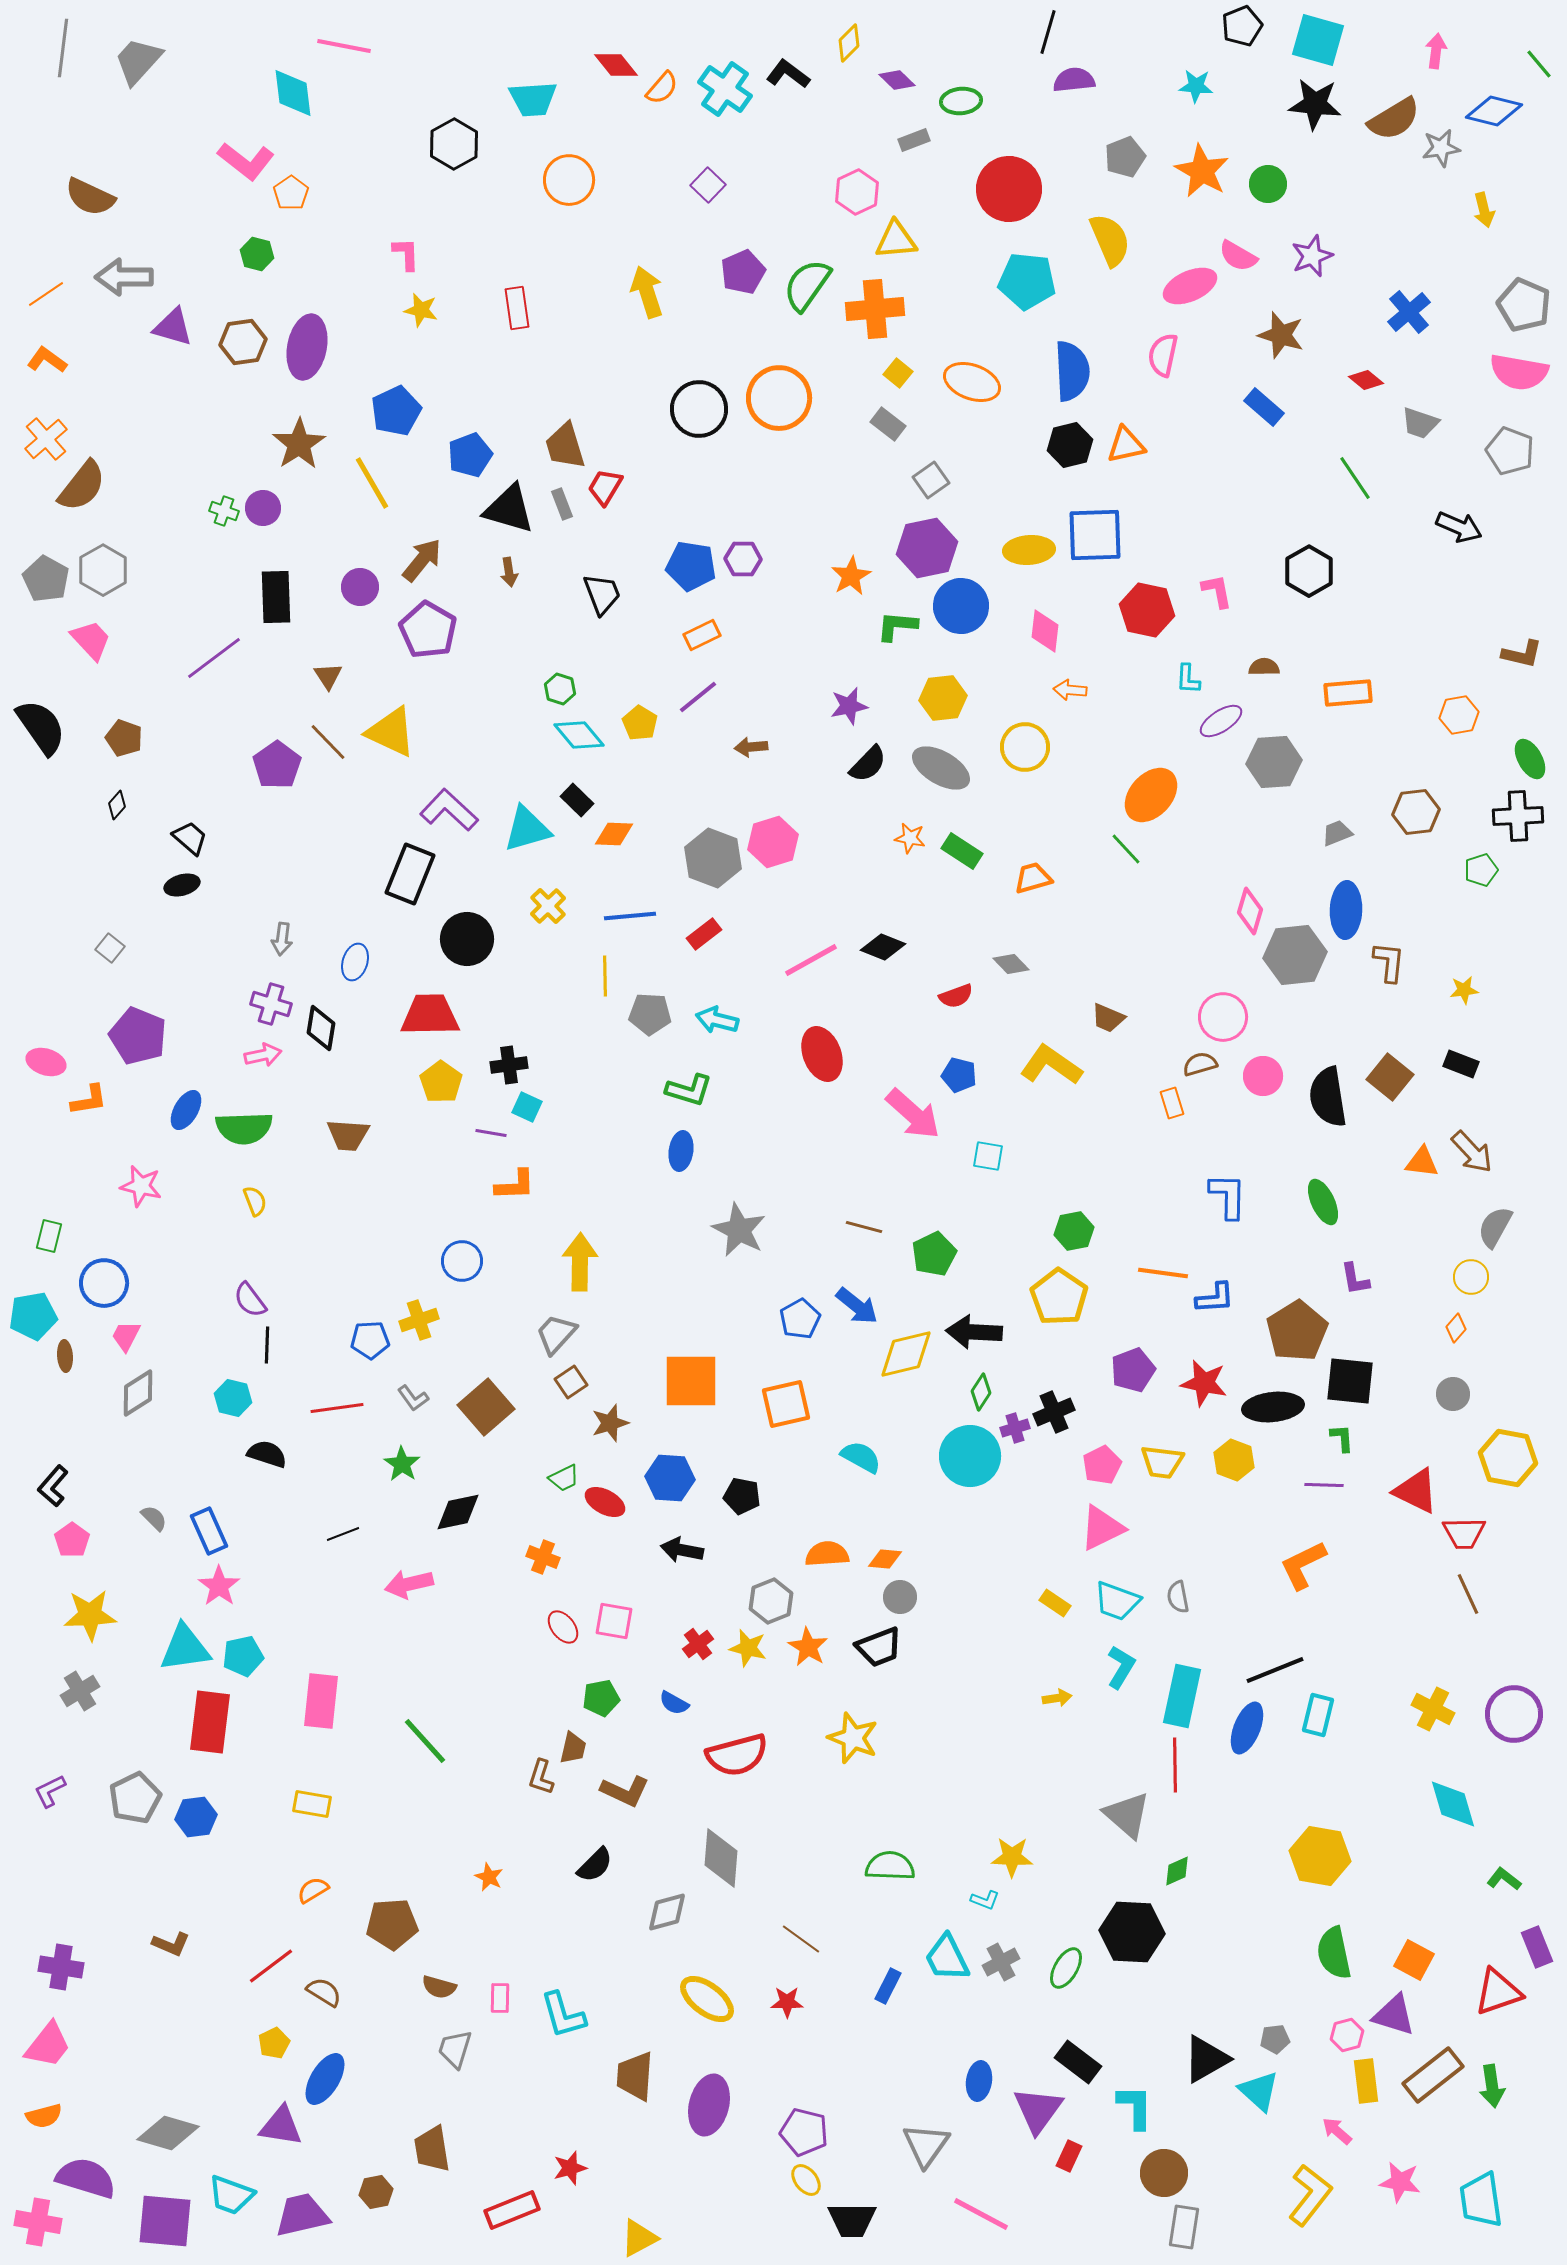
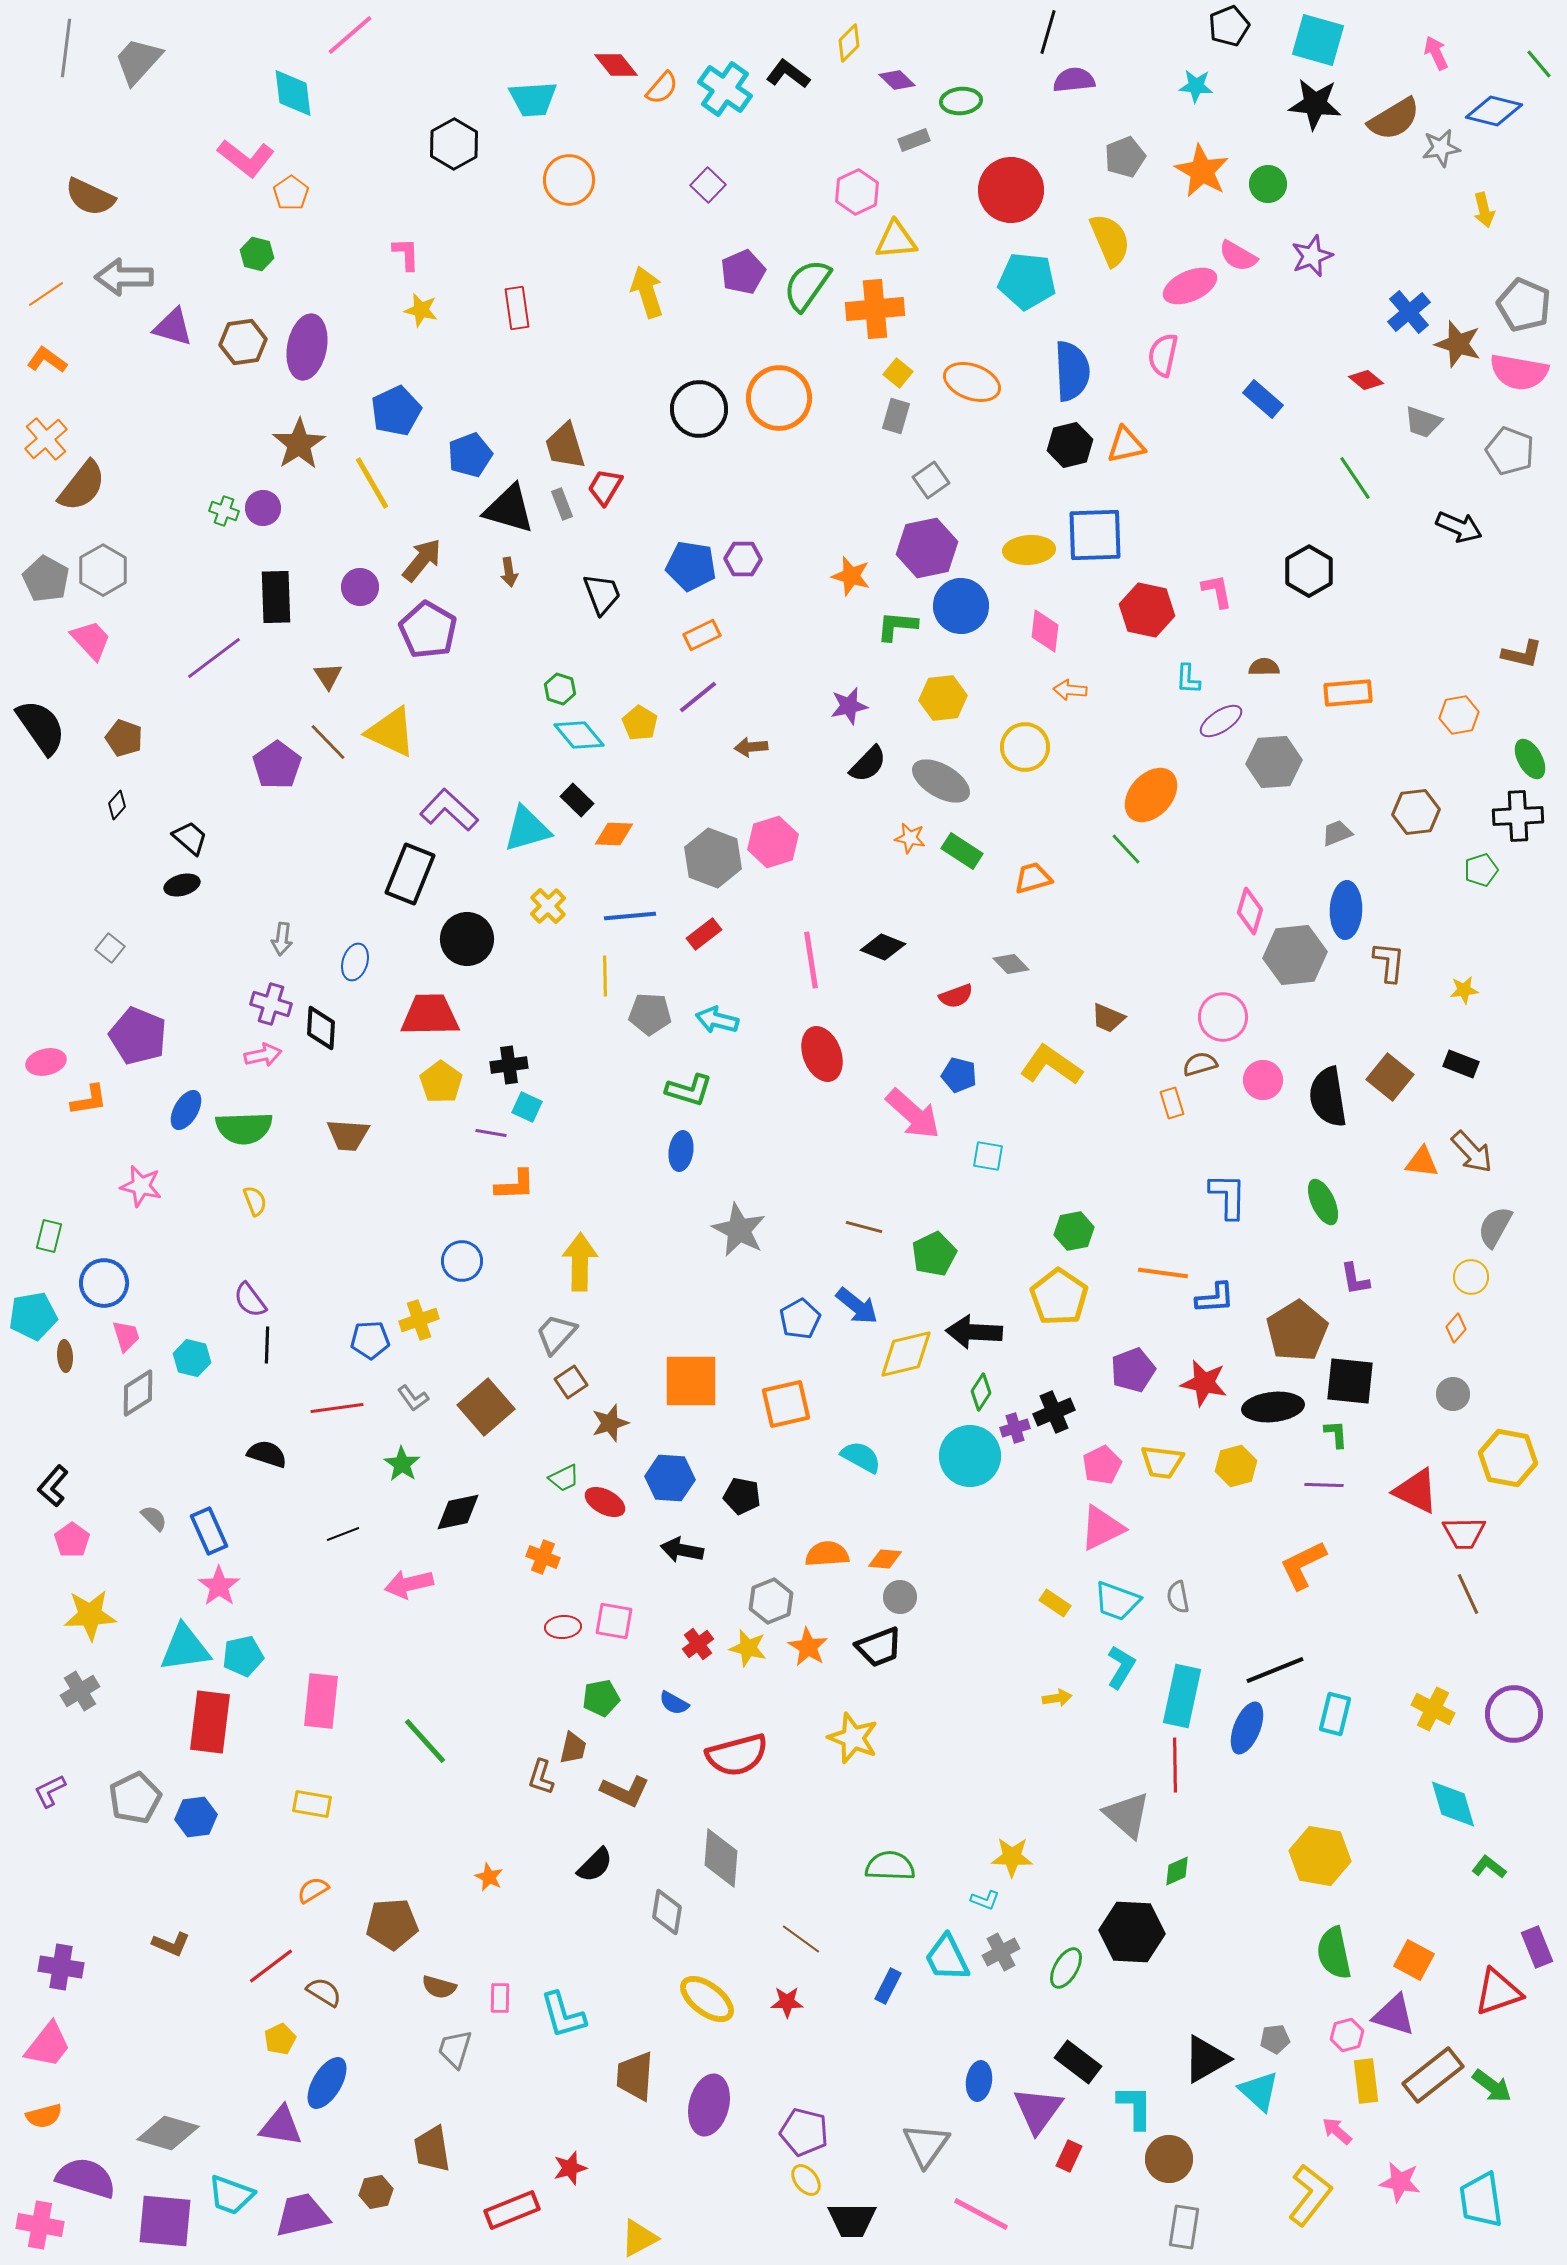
black pentagon at (1242, 26): moved 13 px left
pink line at (344, 46): moved 6 px right, 11 px up; rotated 52 degrees counterclockwise
gray line at (63, 48): moved 3 px right
pink arrow at (1436, 51): moved 2 px down; rotated 32 degrees counterclockwise
pink L-shape at (246, 161): moved 3 px up
red circle at (1009, 189): moved 2 px right, 1 px down
brown star at (1281, 335): moved 177 px right, 9 px down
blue rectangle at (1264, 407): moved 1 px left, 8 px up
gray trapezoid at (1420, 423): moved 3 px right, 1 px up
gray rectangle at (888, 424): moved 8 px right, 8 px up; rotated 68 degrees clockwise
orange star at (851, 576): rotated 27 degrees counterclockwise
gray ellipse at (941, 768): moved 13 px down
pink line at (811, 960): rotated 70 degrees counterclockwise
black diamond at (321, 1028): rotated 6 degrees counterclockwise
pink ellipse at (46, 1062): rotated 30 degrees counterclockwise
pink circle at (1263, 1076): moved 4 px down
pink trapezoid at (126, 1336): rotated 136 degrees clockwise
cyan hexagon at (233, 1398): moved 41 px left, 40 px up
green L-shape at (1342, 1438): moved 6 px left, 4 px up
yellow hexagon at (1234, 1460): moved 2 px right, 6 px down; rotated 24 degrees clockwise
red ellipse at (563, 1627): rotated 56 degrees counterclockwise
cyan rectangle at (1318, 1715): moved 17 px right, 1 px up
green L-shape at (1504, 1879): moved 15 px left, 12 px up
gray diamond at (667, 1912): rotated 66 degrees counterclockwise
gray cross at (1001, 1962): moved 10 px up
yellow pentagon at (274, 2043): moved 6 px right, 4 px up
blue ellipse at (325, 2079): moved 2 px right, 4 px down
green arrow at (1492, 2086): rotated 45 degrees counterclockwise
brown circle at (1164, 2173): moved 5 px right, 14 px up
pink cross at (38, 2222): moved 2 px right, 3 px down
